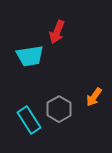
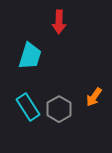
red arrow: moved 2 px right, 10 px up; rotated 20 degrees counterclockwise
cyan trapezoid: rotated 64 degrees counterclockwise
cyan rectangle: moved 1 px left, 13 px up
